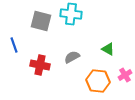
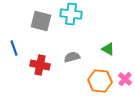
blue line: moved 3 px down
gray semicircle: rotated 14 degrees clockwise
pink cross: moved 4 px down; rotated 16 degrees counterclockwise
orange hexagon: moved 2 px right
